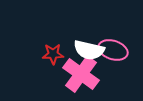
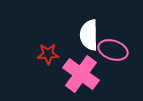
white semicircle: moved 15 px up; rotated 76 degrees clockwise
red star: moved 5 px left
